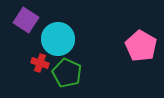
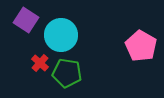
cyan circle: moved 3 px right, 4 px up
red cross: rotated 24 degrees clockwise
green pentagon: rotated 16 degrees counterclockwise
